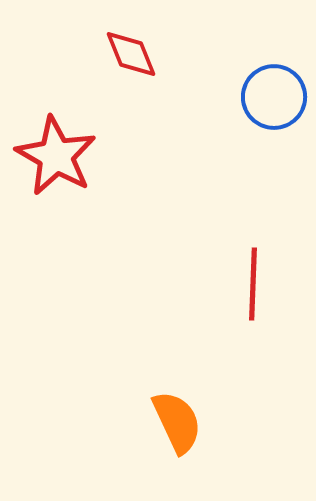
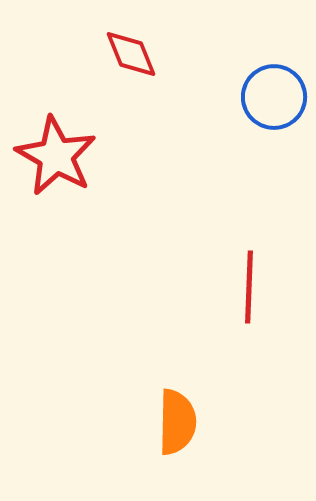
red line: moved 4 px left, 3 px down
orange semicircle: rotated 26 degrees clockwise
